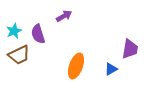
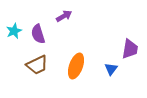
brown trapezoid: moved 18 px right, 10 px down
blue triangle: rotated 24 degrees counterclockwise
